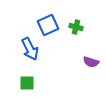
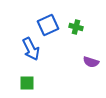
blue arrow: moved 1 px right
